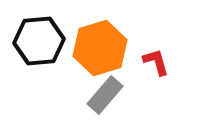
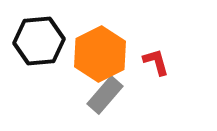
orange hexagon: moved 6 px down; rotated 10 degrees counterclockwise
